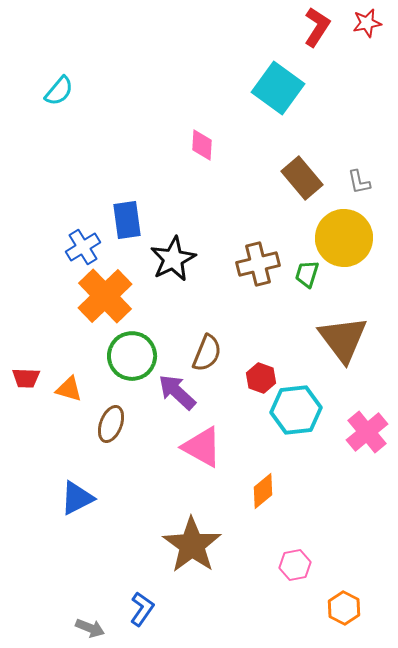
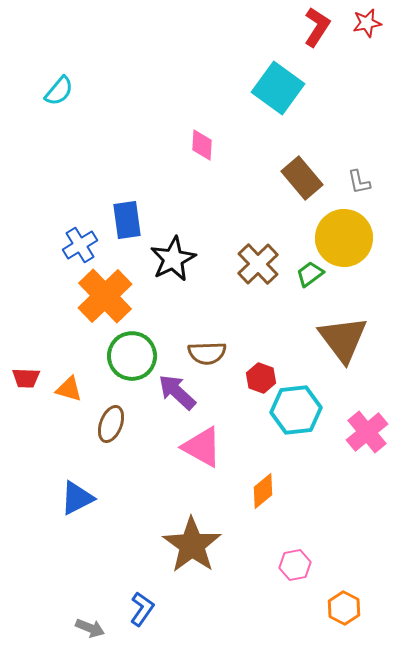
blue cross: moved 3 px left, 2 px up
brown cross: rotated 30 degrees counterclockwise
green trapezoid: moved 3 px right; rotated 36 degrees clockwise
brown semicircle: rotated 66 degrees clockwise
